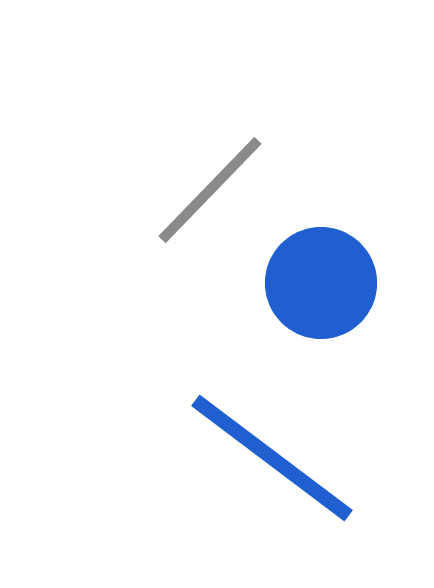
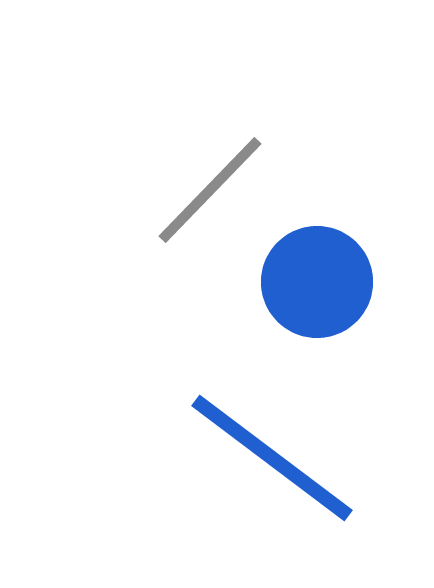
blue circle: moved 4 px left, 1 px up
